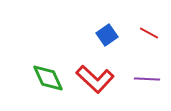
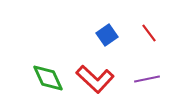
red line: rotated 24 degrees clockwise
purple line: rotated 15 degrees counterclockwise
